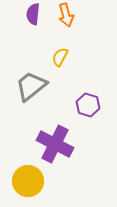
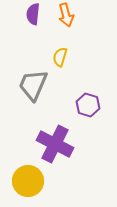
yellow semicircle: rotated 12 degrees counterclockwise
gray trapezoid: moved 2 px right, 1 px up; rotated 28 degrees counterclockwise
